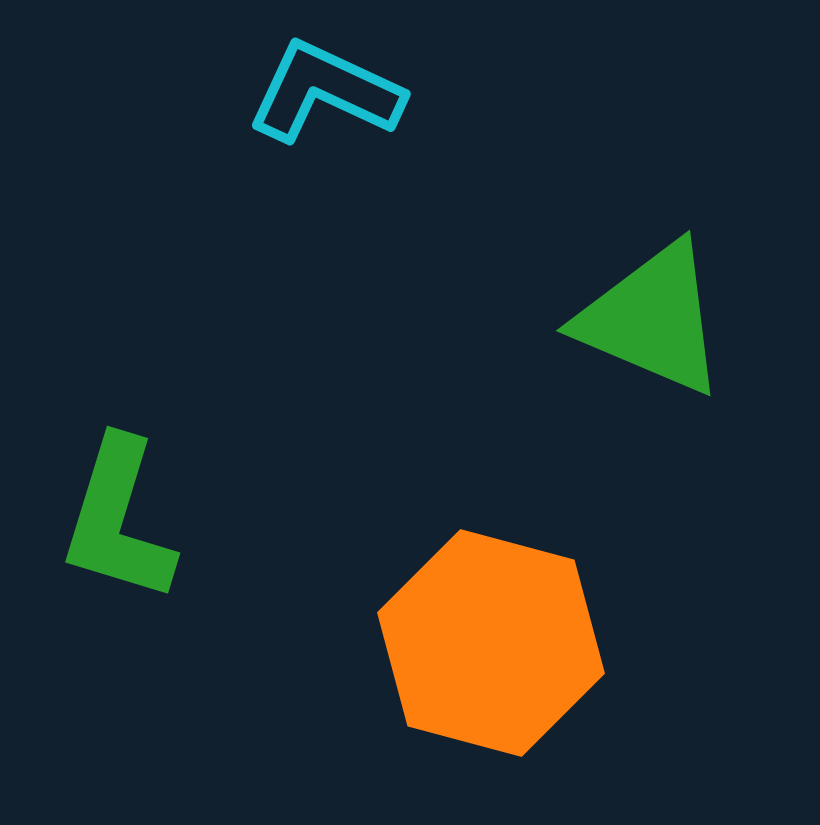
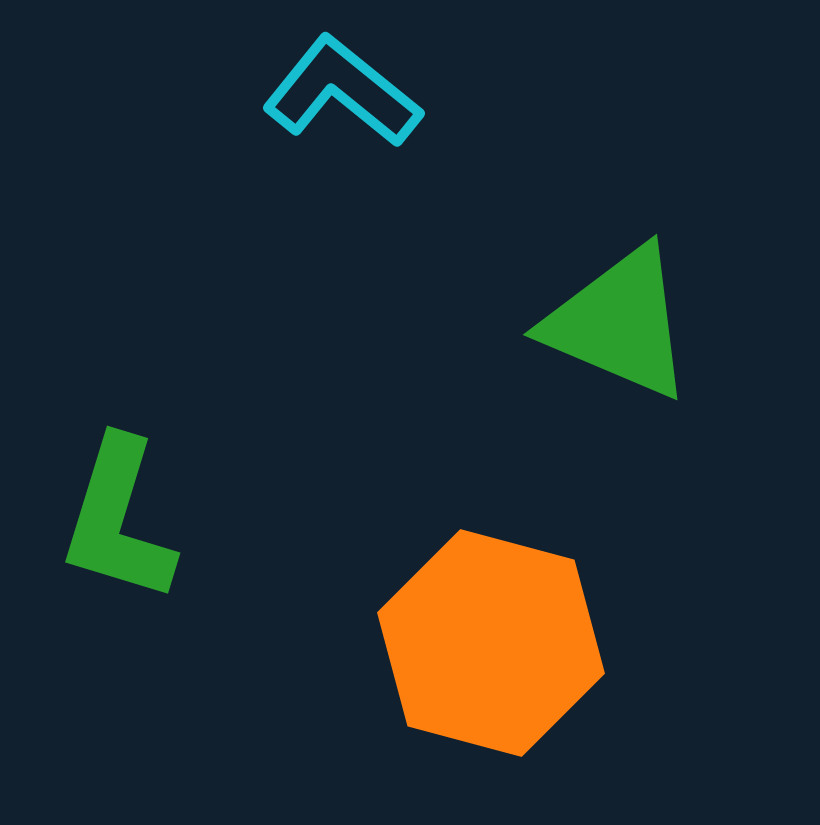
cyan L-shape: moved 17 px right; rotated 14 degrees clockwise
green triangle: moved 33 px left, 4 px down
